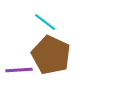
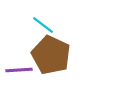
cyan line: moved 2 px left, 3 px down
